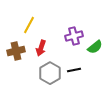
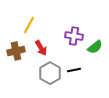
purple cross: rotated 24 degrees clockwise
red arrow: rotated 49 degrees counterclockwise
